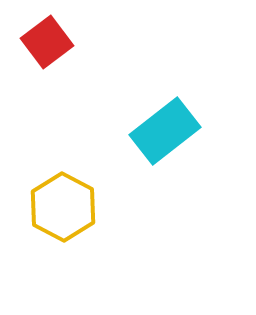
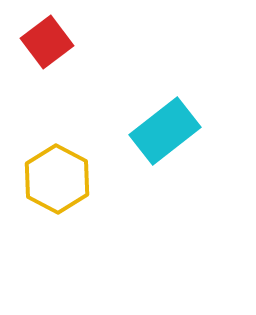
yellow hexagon: moved 6 px left, 28 px up
